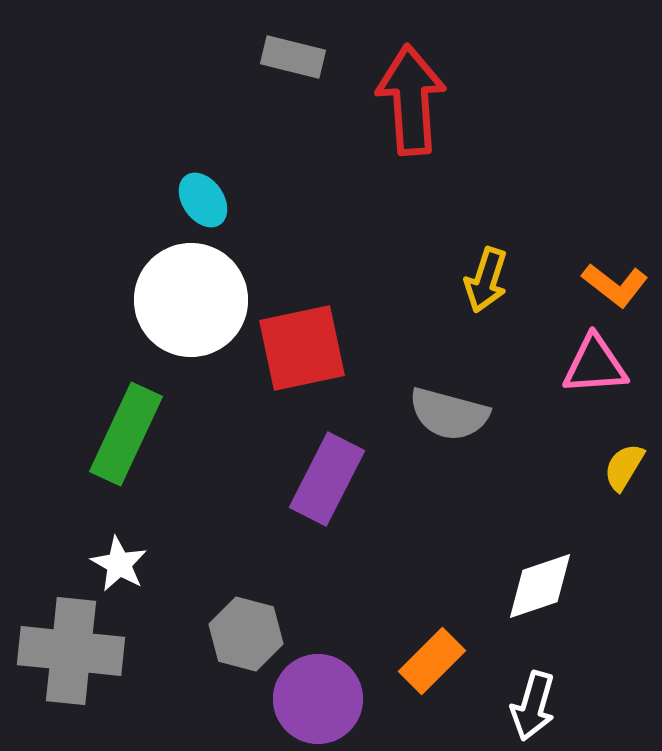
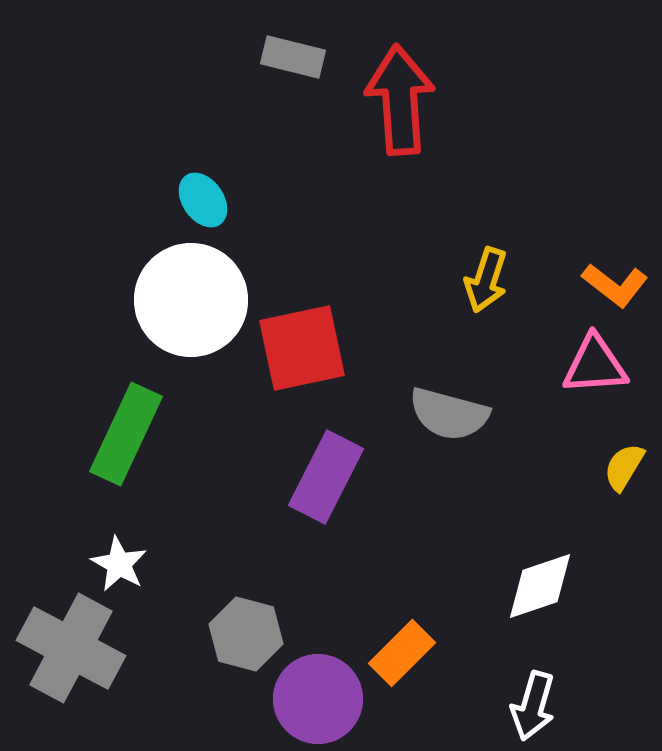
red arrow: moved 11 px left
purple rectangle: moved 1 px left, 2 px up
gray cross: moved 3 px up; rotated 22 degrees clockwise
orange rectangle: moved 30 px left, 8 px up
